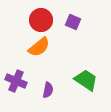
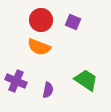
orange semicircle: rotated 60 degrees clockwise
